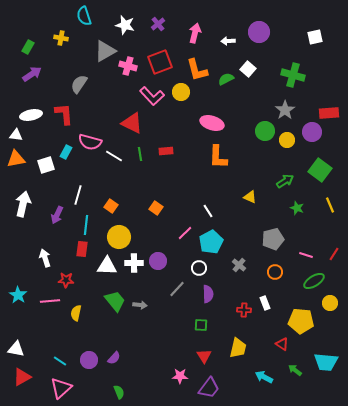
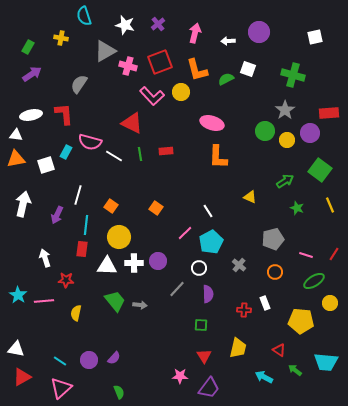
white square at (248, 69): rotated 21 degrees counterclockwise
purple circle at (312, 132): moved 2 px left, 1 px down
pink line at (50, 301): moved 6 px left
red triangle at (282, 344): moved 3 px left, 6 px down
